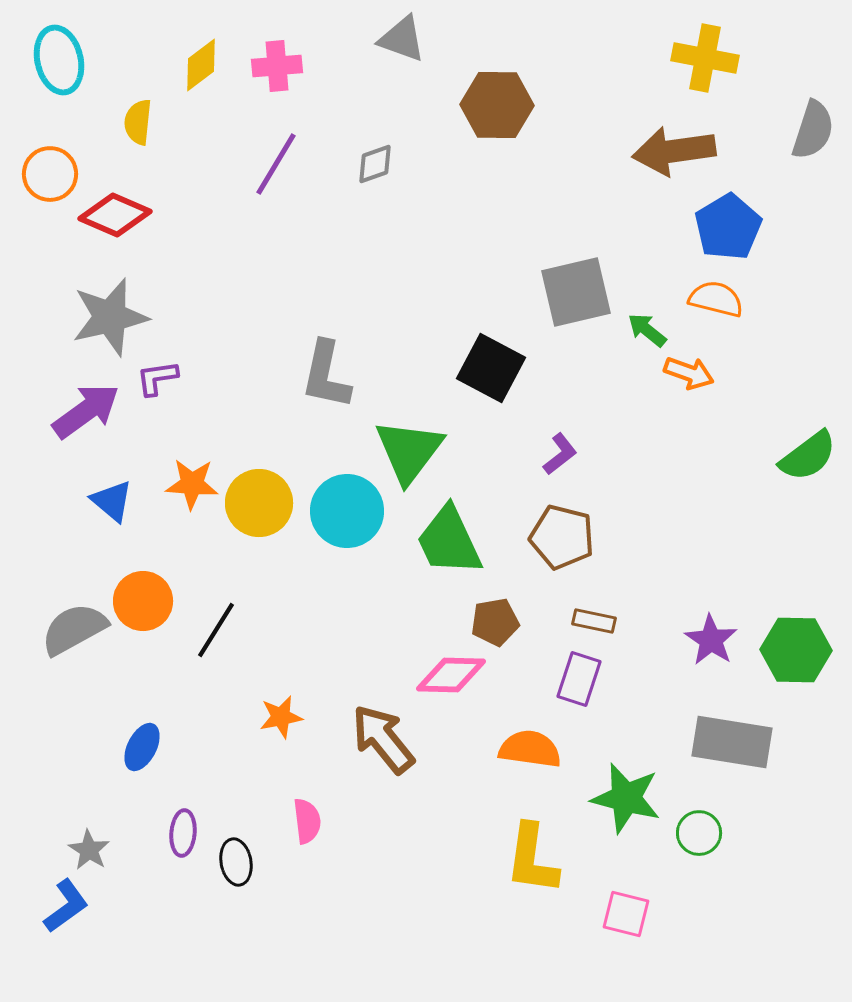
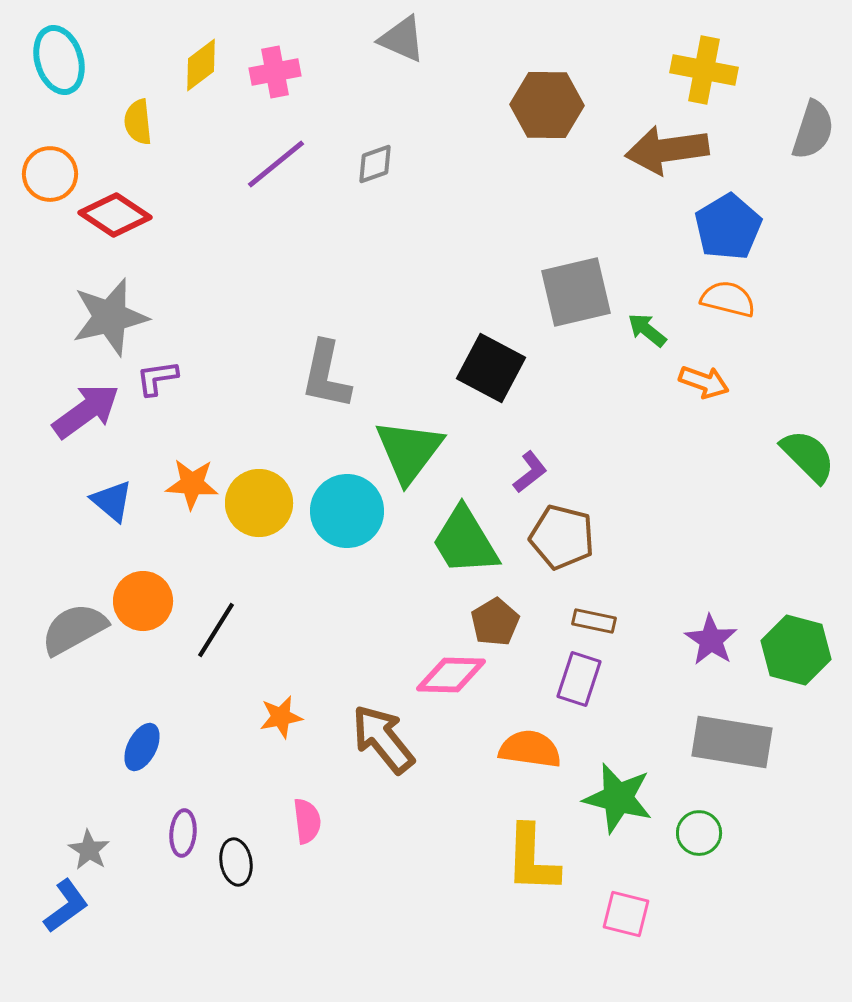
gray triangle at (402, 39): rotated 4 degrees clockwise
yellow cross at (705, 58): moved 1 px left, 12 px down
cyan ellipse at (59, 60): rotated 4 degrees counterclockwise
pink cross at (277, 66): moved 2 px left, 6 px down; rotated 6 degrees counterclockwise
brown hexagon at (497, 105): moved 50 px right
yellow semicircle at (138, 122): rotated 12 degrees counterclockwise
brown arrow at (674, 151): moved 7 px left, 1 px up
purple line at (276, 164): rotated 20 degrees clockwise
red diamond at (115, 215): rotated 10 degrees clockwise
orange semicircle at (716, 299): moved 12 px right
orange arrow at (689, 373): moved 15 px right, 9 px down
purple L-shape at (560, 454): moved 30 px left, 18 px down
green semicircle at (808, 456): rotated 98 degrees counterclockwise
green trapezoid at (449, 541): moved 16 px right; rotated 6 degrees counterclockwise
brown pentagon at (495, 622): rotated 21 degrees counterclockwise
green hexagon at (796, 650): rotated 14 degrees clockwise
green star at (626, 798): moved 8 px left
yellow L-shape at (532, 859): rotated 6 degrees counterclockwise
